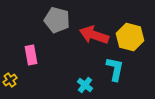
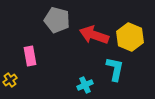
yellow hexagon: rotated 8 degrees clockwise
pink rectangle: moved 1 px left, 1 px down
cyan cross: rotated 28 degrees clockwise
